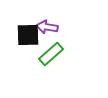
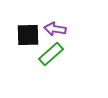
purple arrow: moved 8 px right, 2 px down
